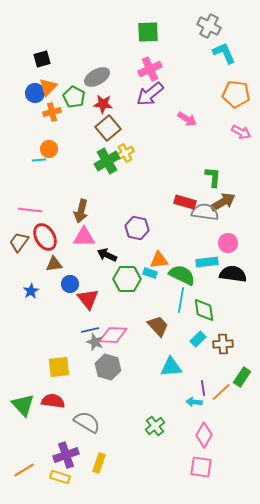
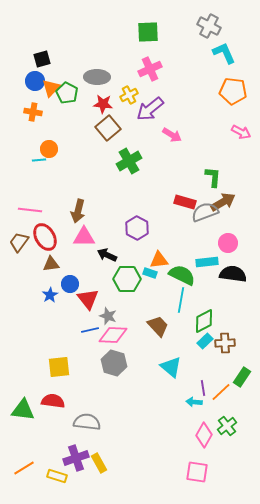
gray ellipse at (97, 77): rotated 30 degrees clockwise
orange triangle at (48, 87): moved 3 px right, 1 px down
blue circle at (35, 93): moved 12 px up
purple arrow at (150, 94): moved 15 px down
orange pentagon at (236, 94): moved 3 px left, 3 px up
green pentagon at (74, 97): moved 7 px left, 4 px up
orange cross at (52, 112): moved 19 px left; rotated 24 degrees clockwise
pink arrow at (187, 119): moved 15 px left, 16 px down
yellow cross at (125, 153): moved 4 px right, 58 px up
green cross at (107, 161): moved 22 px right
brown arrow at (81, 211): moved 3 px left
gray semicircle at (205, 212): rotated 28 degrees counterclockwise
purple hexagon at (137, 228): rotated 15 degrees clockwise
brown triangle at (54, 264): moved 3 px left
blue star at (31, 291): moved 19 px right, 4 px down
green diamond at (204, 310): moved 11 px down; rotated 70 degrees clockwise
cyan rectangle at (198, 339): moved 7 px right, 2 px down
gray star at (95, 342): moved 13 px right, 26 px up
brown cross at (223, 344): moved 2 px right, 1 px up
gray hexagon at (108, 367): moved 6 px right, 4 px up
cyan triangle at (171, 367): rotated 45 degrees clockwise
green triangle at (23, 405): moved 5 px down; rotated 40 degrees counterclockwise
gray semicircle at (87, 422): rotated 24 degrees counterclockwise
green cross at (155, 426): moved 72 px right
purple cross at (66, 455): moved 10 px right, 3 px down
yellow rectangle at (99, 463): rotated 48 degrees counterclockwise
pink square at (201, 467): moved 4 px left, 5 px down
orange line at (24, 470): moved 2 px up
yellow rectangle at (60, 477): moved 3 px left, 1 px up
